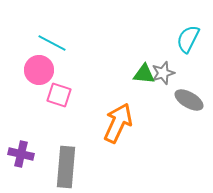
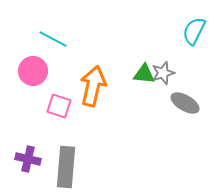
cyan semicircle: moved 6 px right, 8 px up
cyan line: moved 1 px right, 4 px up
pink circle: moved 6 px left, 1 px down
pink square: moved 11 px down
gray ellipse: moved 4 px left, 3 px down
orange arrow: moved 25 px left, 37 px up; rotated 12 degrees counterclockwise
purple cross: moved 7 px right, 5 px down
